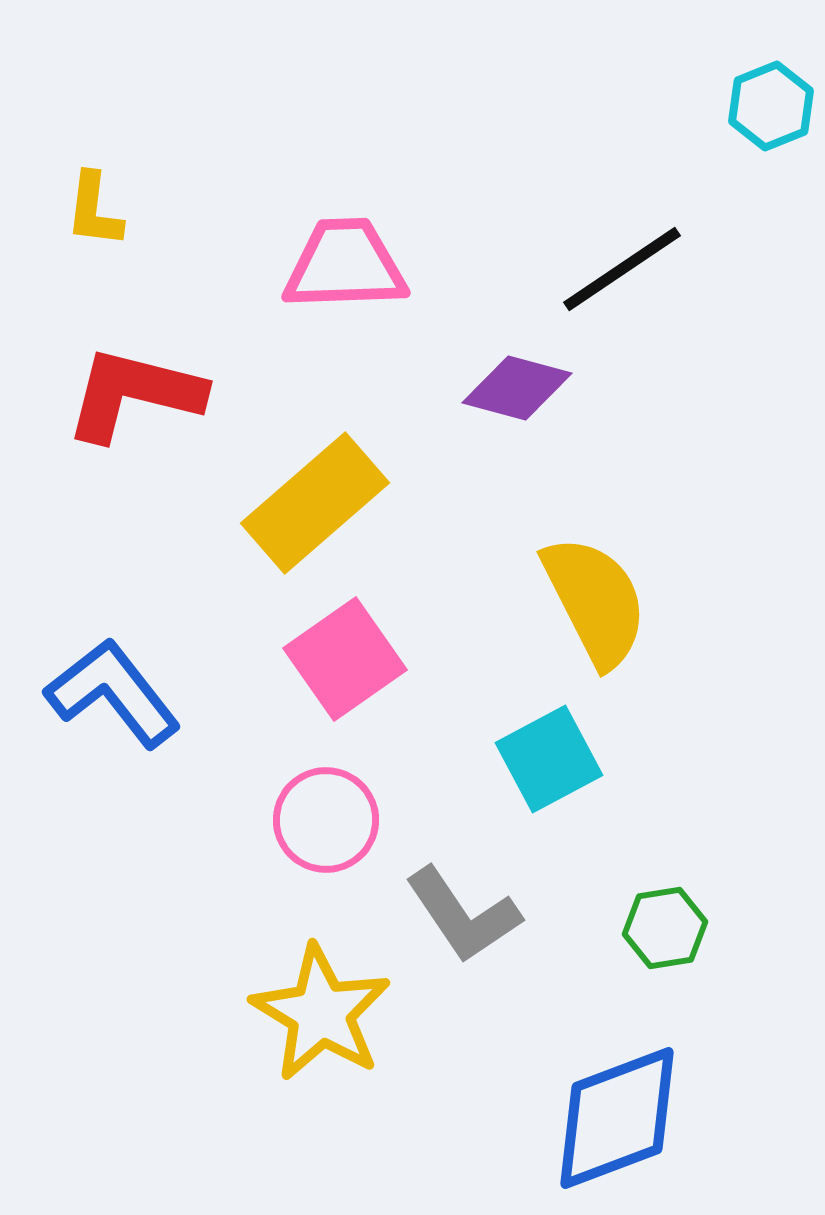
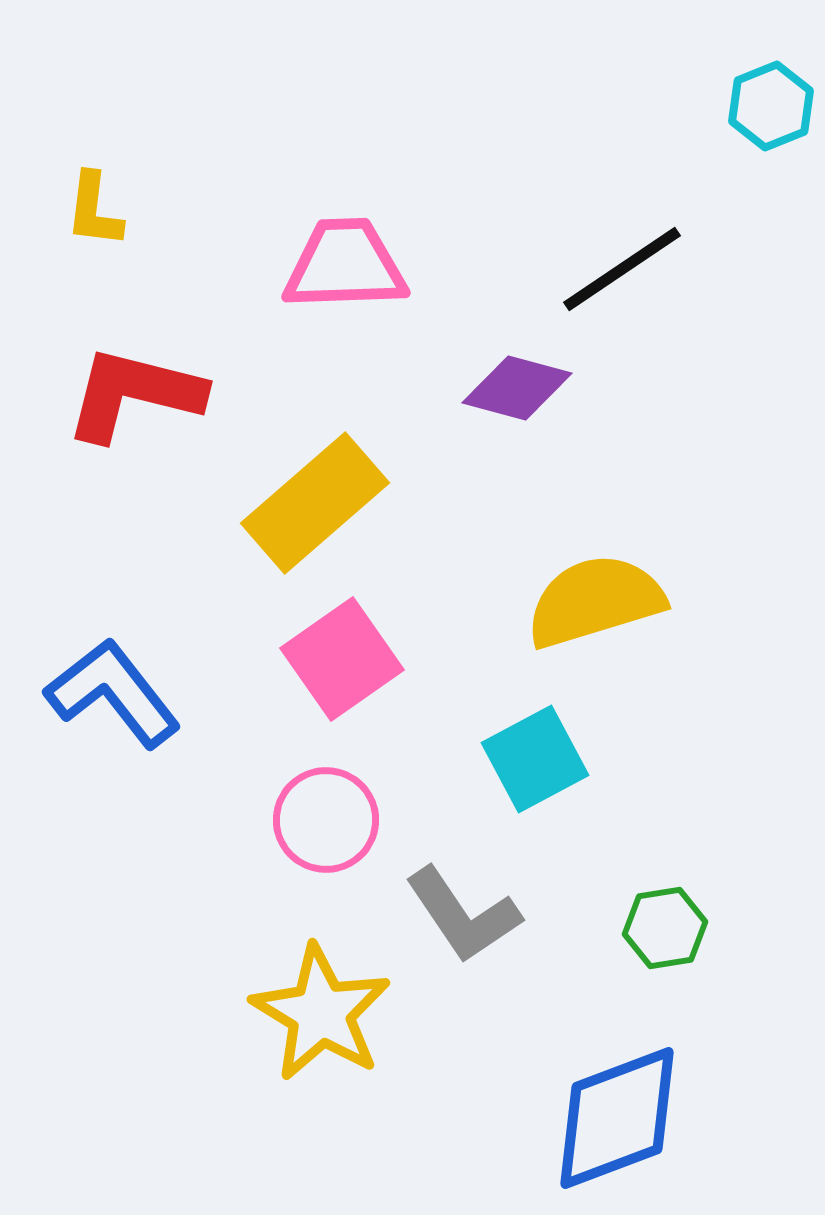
yellow semicircle: rotated 80 degrees counterclockwise
pink square: moved 3 px left
cyan square: moved 14 px left
